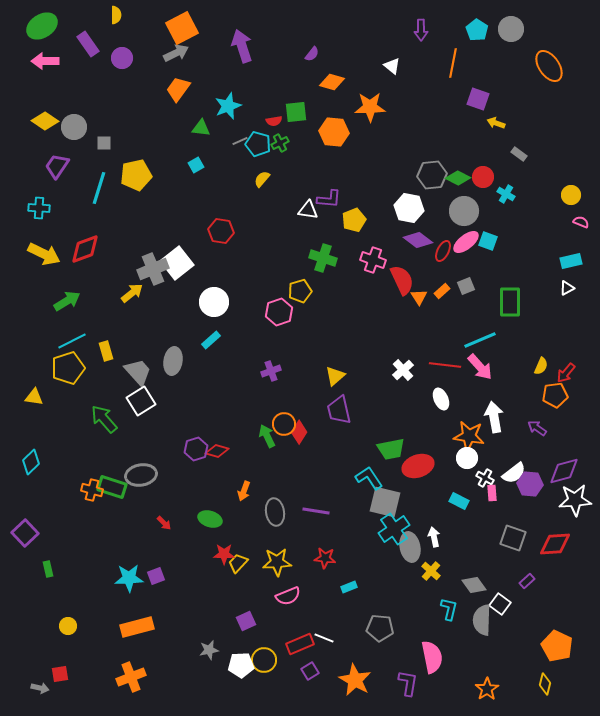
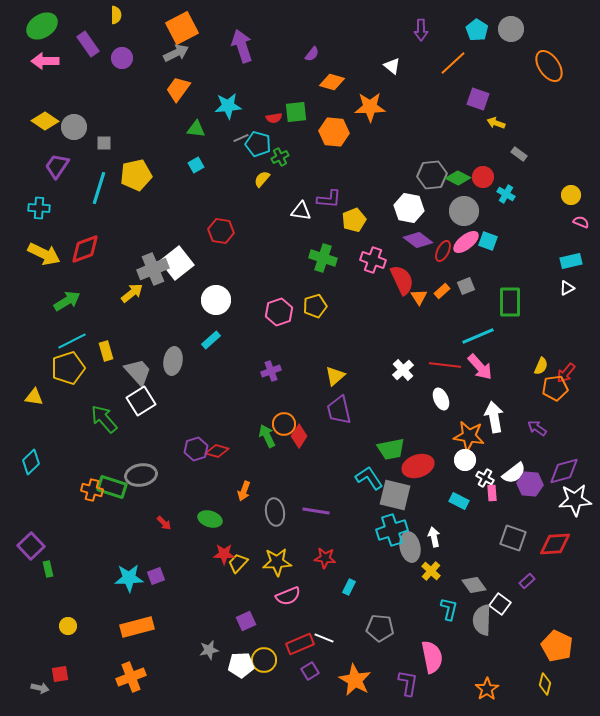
orange line at (453, 63): rotated 36 degrees clockwise
cyan star at (228, 106): rotated 16 degrees clockwise
red semicircle at (274, 121): moved 3 px up
green triangle at (201, 128): moved 5 px left, 1 px down
gray line at (240, 141): moved 1 px right, 3 px up
green cross at (280, 143): moved 14 px down
white triangle at (308, 210): moved 7 px left, 1 px down
yellow pentagon at (300, 291): moved 15 px right, 15 px down
white circle at (214, 302): moved 2 px right, 2 px up
cyan line at (480, 340): moved 2 px left, 4 px up
orange pentagon at (555, 395): moved 7 px up
red diamond at (299, 432): moved 4 px down
white circle at (467, 458): moved 2 px left, 2 px down
gray square at (385, 502): moved 10 px right, 7 px up
cyan cross at (394, 529): moved 2 px left, 1 px down; rotated 16 degrees clockwise
purple square at (25, 533): moved 6 px right, 13 px down
cyan rectangle at (349, 587): rotated 42 degrees counterclockwise
